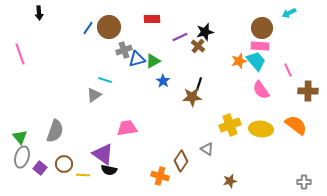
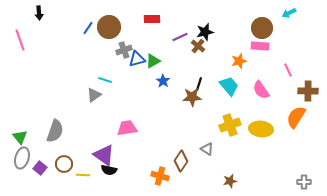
pink line at (20, 54): moved 14 px up
cyan trapezoid at (256, 61): moved 27 px left, 25 px down
orange semicircle at (296, 125): moved 8 px up; rotated 95 degrees counterclockwise
purple triangle at (103, 154): moved 1 px right, 1 px down
gray ellipse at (22, 157): moved 1 px down
